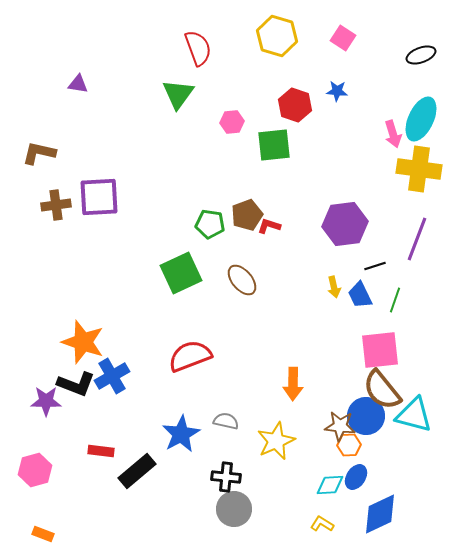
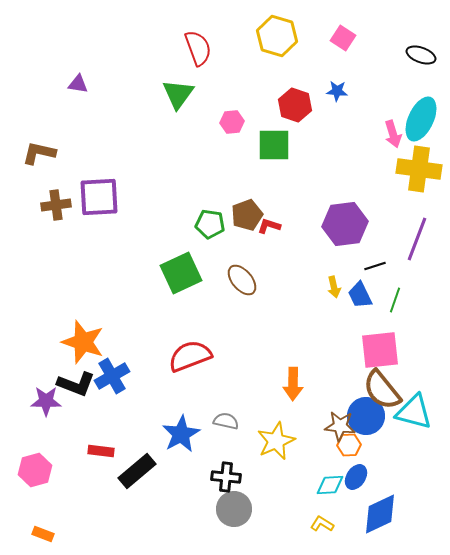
black ellipse at (421, 55): rotated 40 degrees clockwise
green square at (274, 145): rotated 6 degrees clockwise
cyan triangle at (414, 415): moved 3 px up
